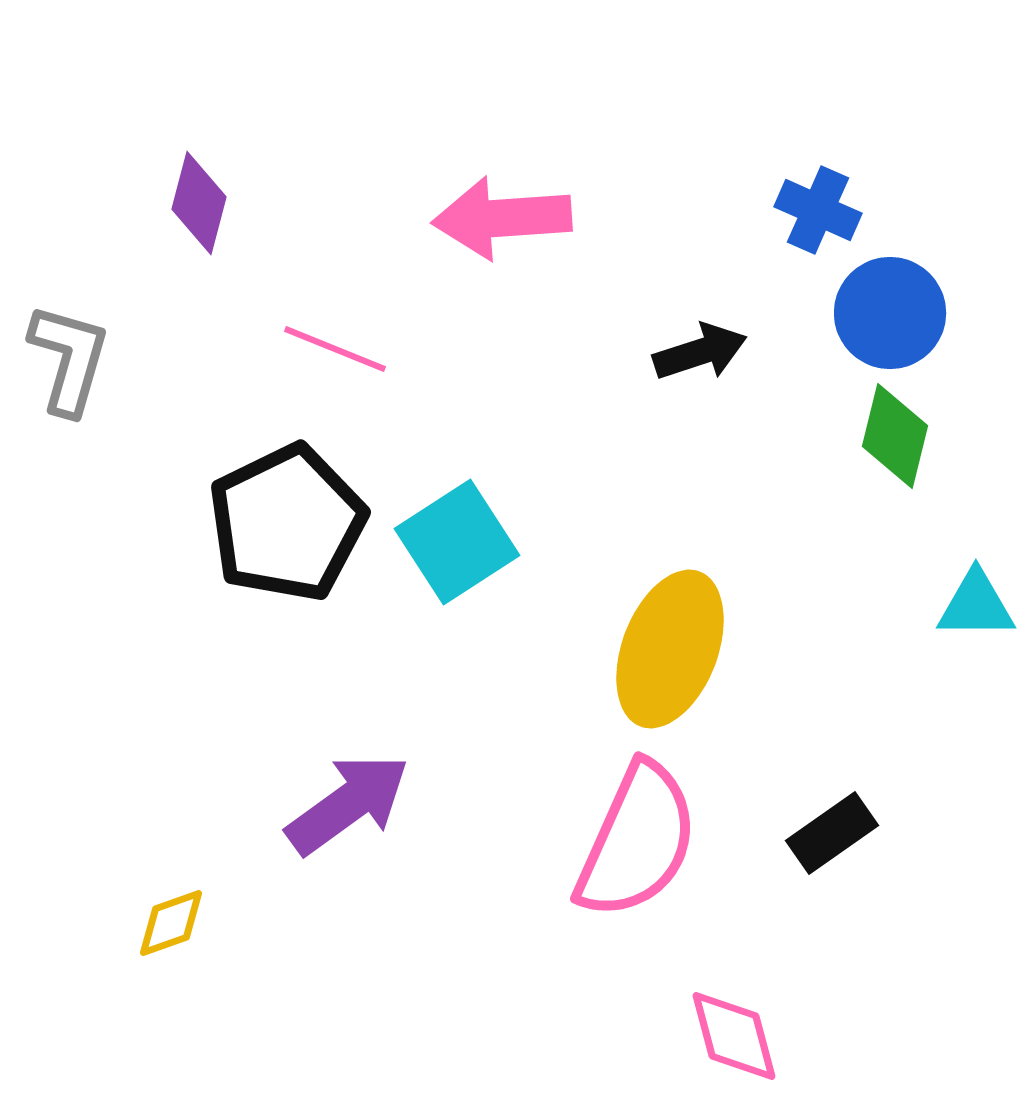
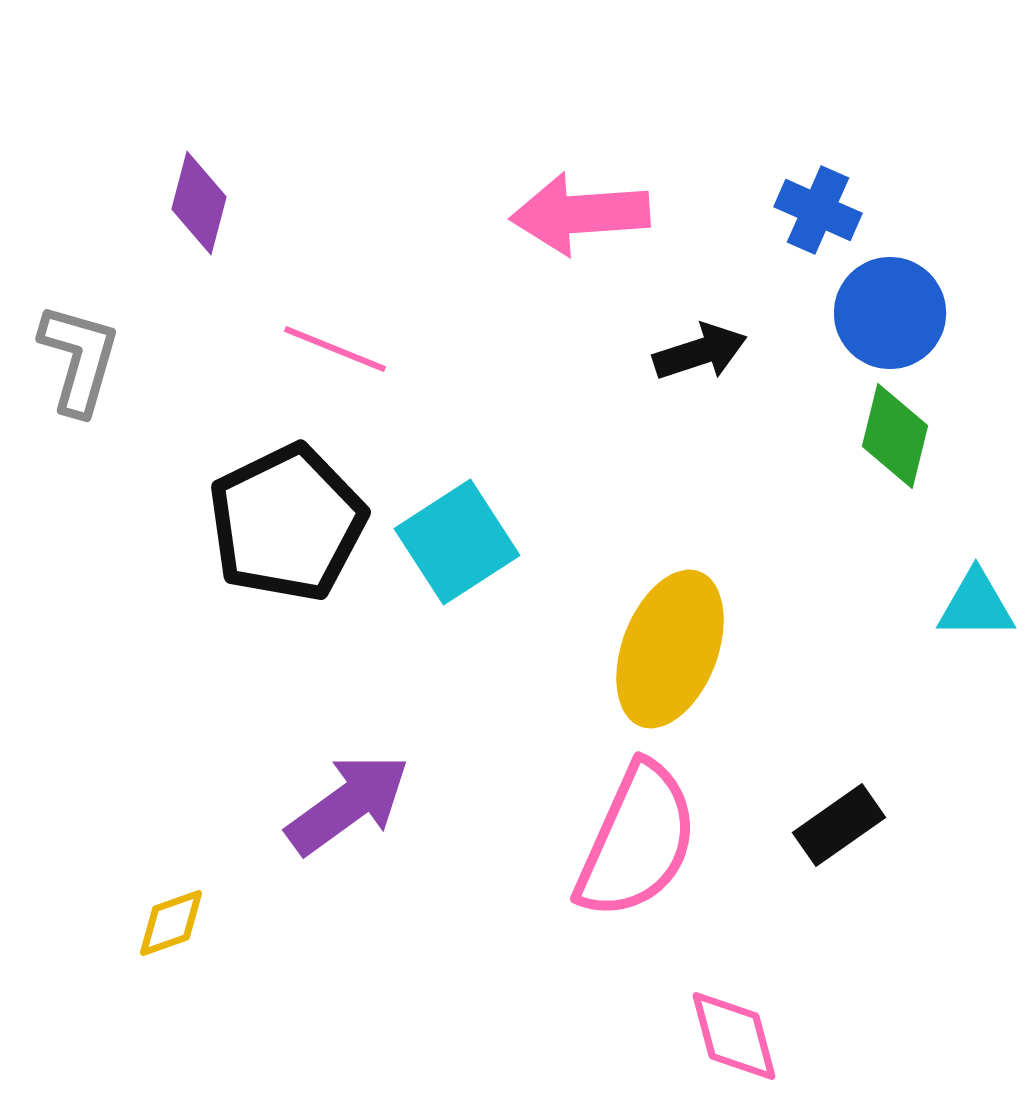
pink arrow: moved 78 px right, 4 px up
gray L-shape: moved 10 px right
black rectangle: moved 7 px right, 8 px up
